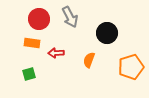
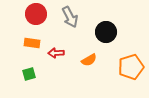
red circle: moved 3 px left, 5 px up
black circle: moved 1 px left, 1 px up
orange semicircle: rotated 140 degrees counterclockwise
